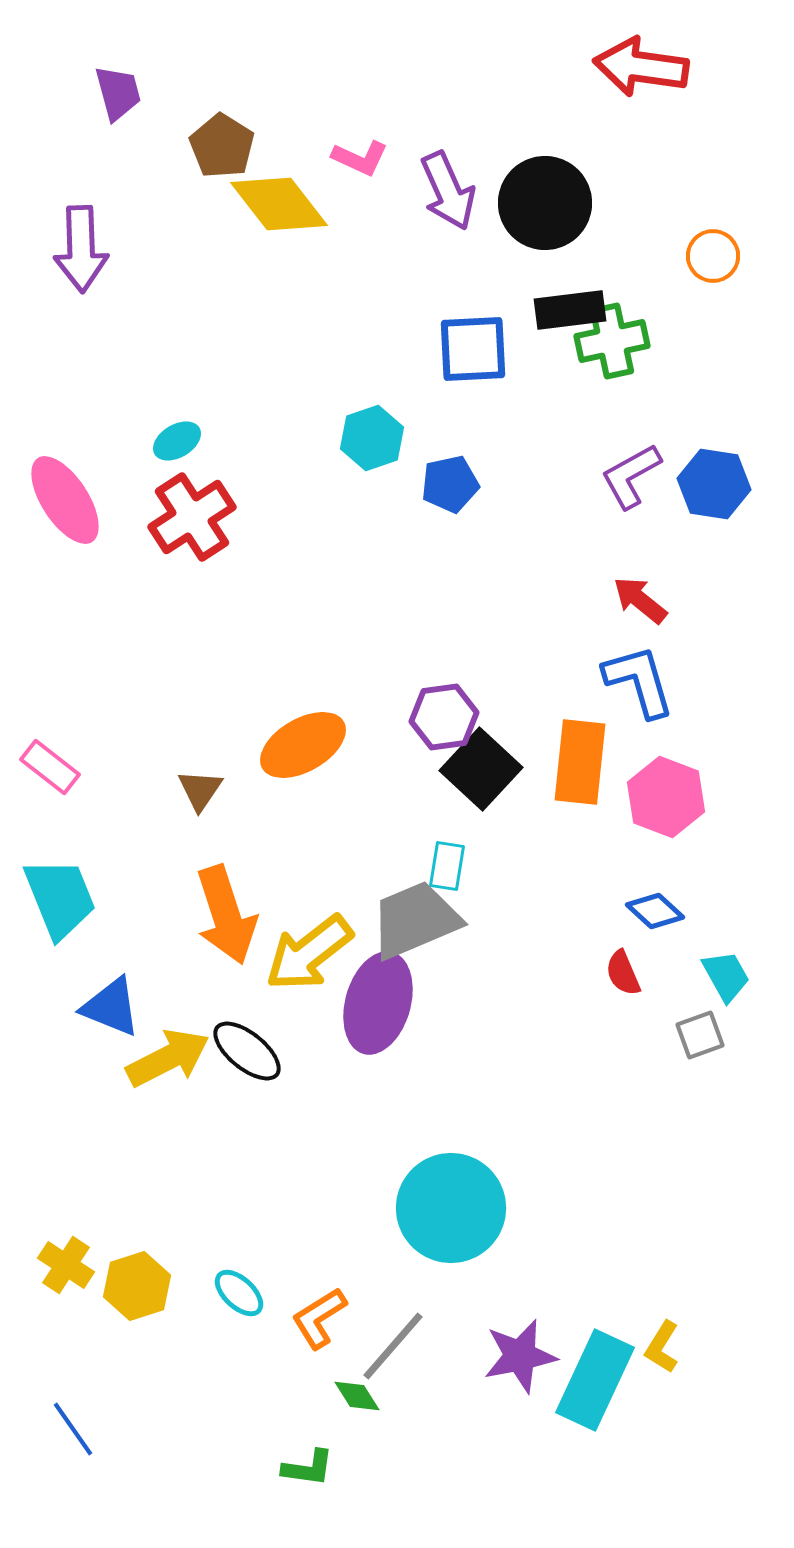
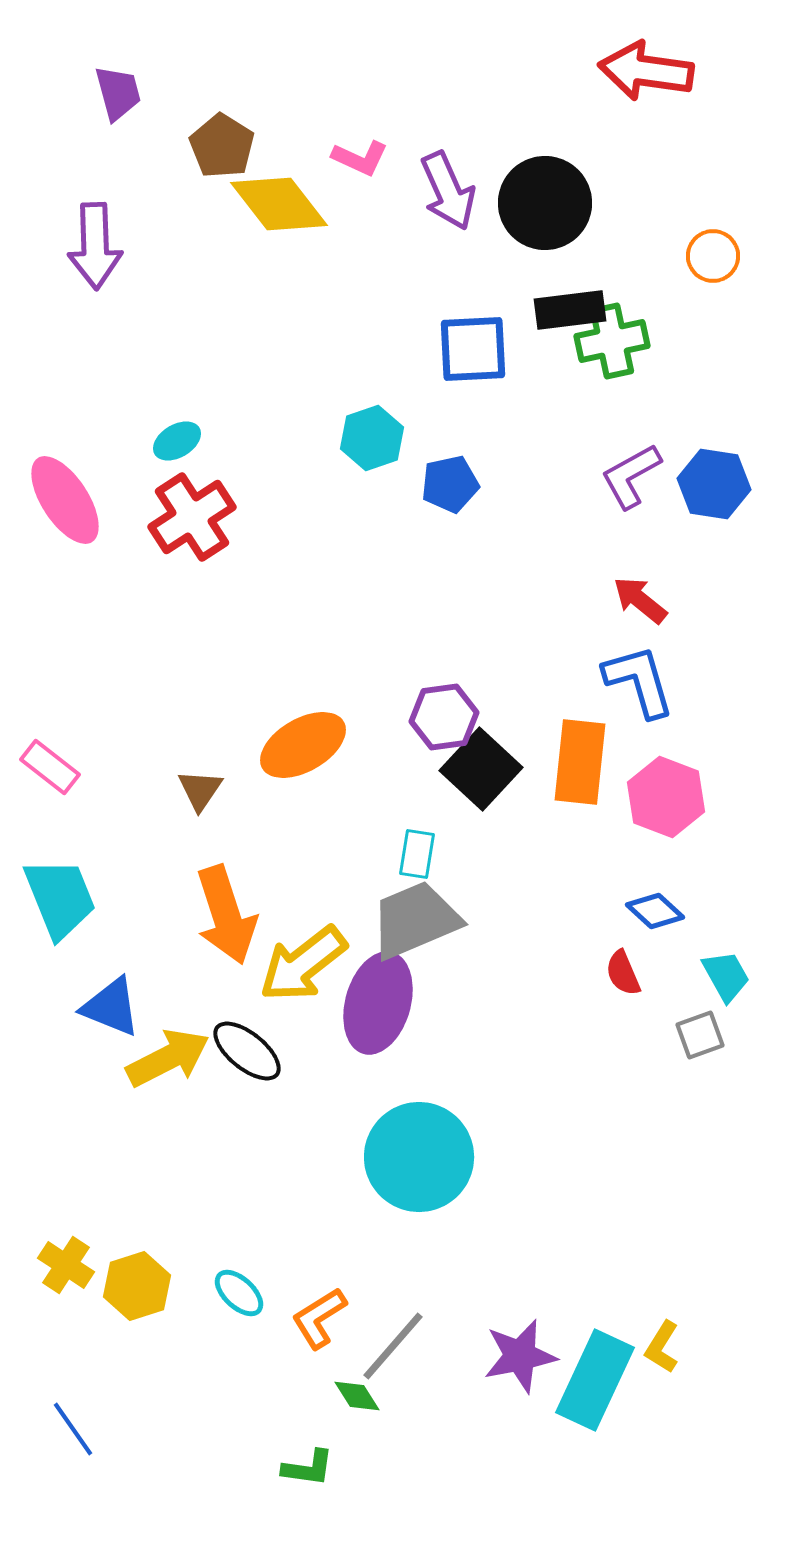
red arrow at (641, 67): moved 5 px right, 4 px down
purple arrow at (81, 249): moved 14 px right, 3 px up
cyan rectangle at (447, 866): moved 30 px left, 12 px up
yellow arrow at (309, 953): moved 6 px left, 11 px down
cyan circle at (451, 1208): moved 32 px left, 51 px up
